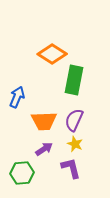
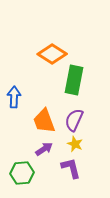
blue arrow: moved 3 px left; rotated 20 degrees counterclockwise
orange trapezoid: rotated 72 degrees clockwise
